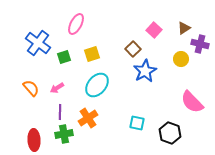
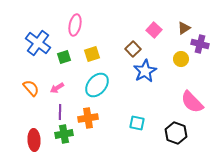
pink ellipse: moved 1 px left, 1 px down; rotated 15 degrees counterclockwise
orange cross: rotated 24 degrees clockwise
black hexagon: moved 6 px right
